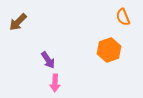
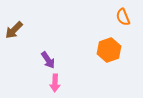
brown arrow: moved 4 px left, 8 px down
